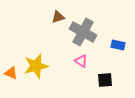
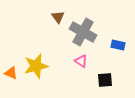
brown triangle: rotated 48 degrees counterclockwise
